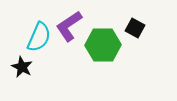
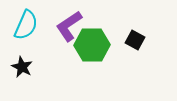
black square: moved 12 px down
cyan semicircle: moved 13 px left, 12 px up
green hexagon: moved 11 px left
